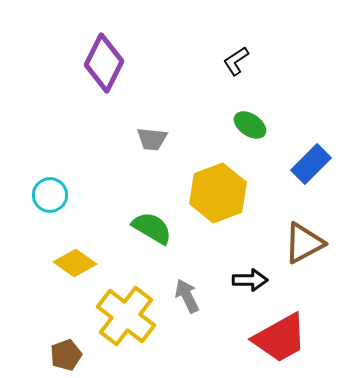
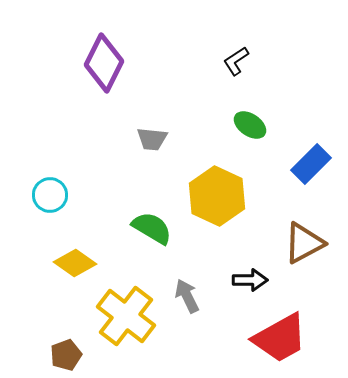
yellow hexagon: moved 1 px left, 3 px down; rotated 14 degrees counterclockwise
